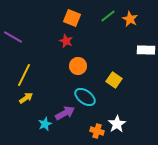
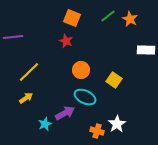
purple line: rotated 36 degrees counterclockwise
orange circle: moved 3 px right, 4 px down
yellow line: moved 5 px right, 3 px up; rotated 20 degrees clockwise
cyan ellipse: rotated 10 degrees counterclockwise
